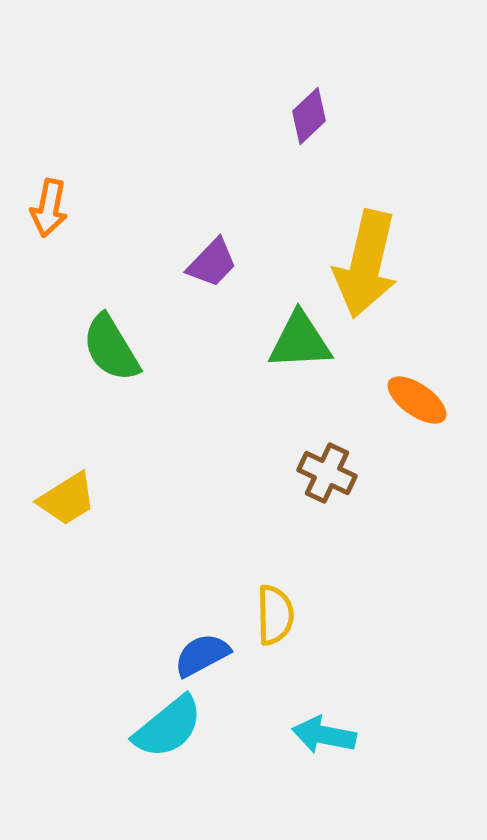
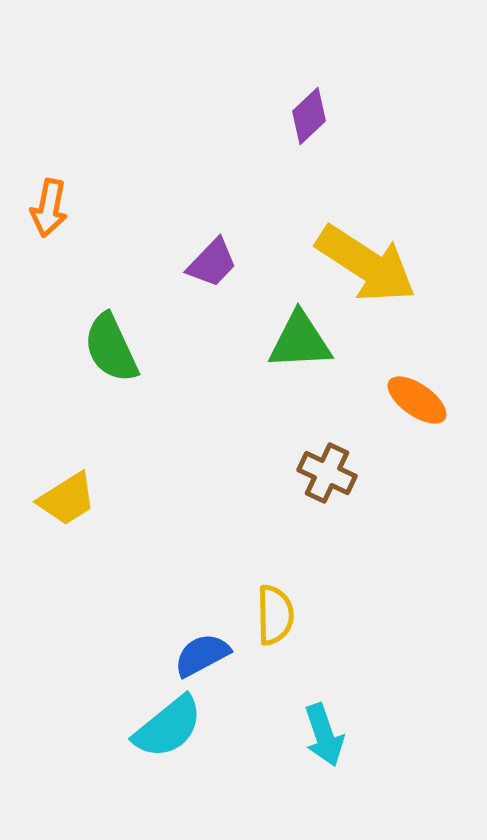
yellow arrow: rotated 70 degrees counterclockwise
green semicircle: rotated 6 degrees clockwise
cyan arrow: rotated 120 degrees counterclockwise
